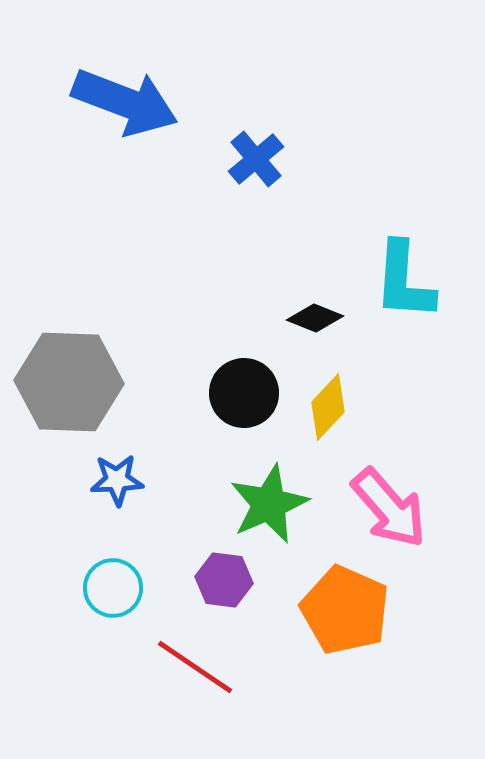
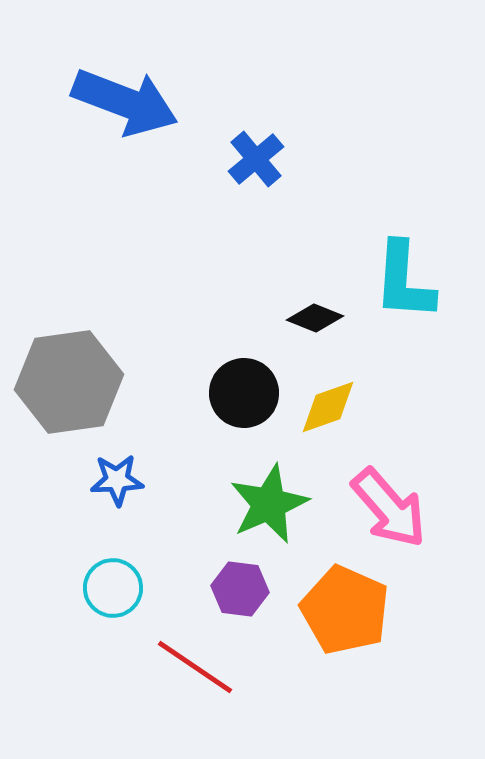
gray hexagon: rotated 10 degrees counterclockwise
yellow diamond: rotated 28 degrees clockwise
purple hexagon: moved 16 px right, 9 px down
